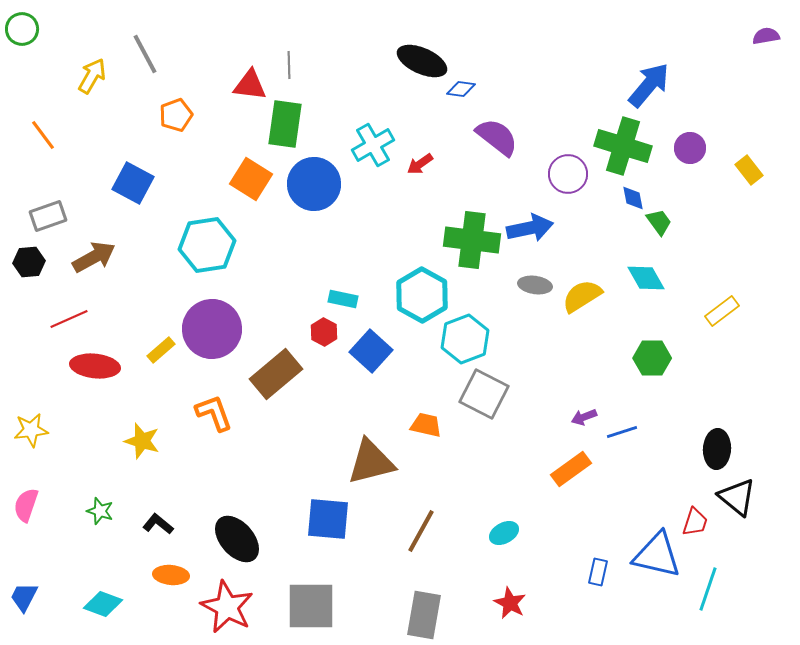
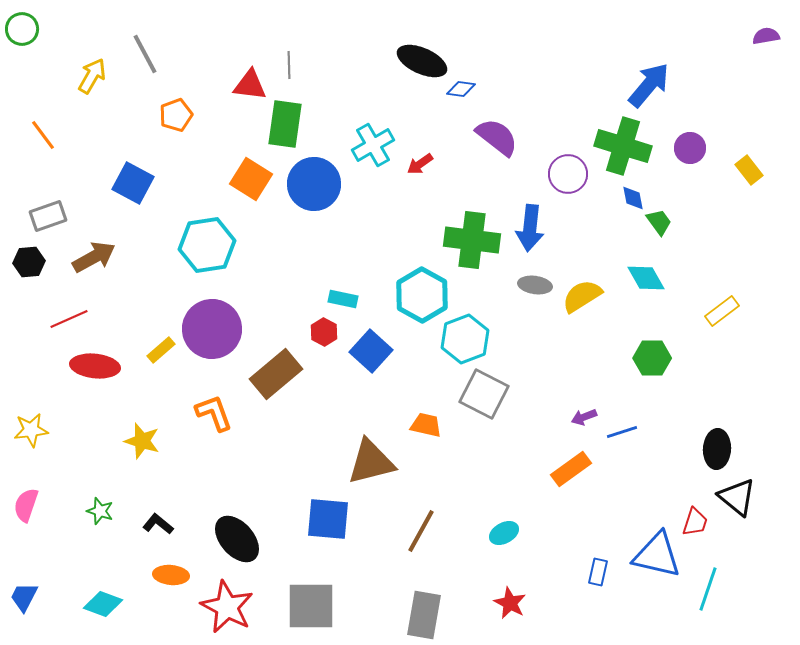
blue arrow at (530, 228): rotated 108 degrees clockwise
